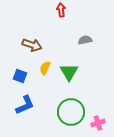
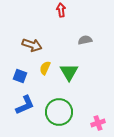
green circle: moved 12 px left
